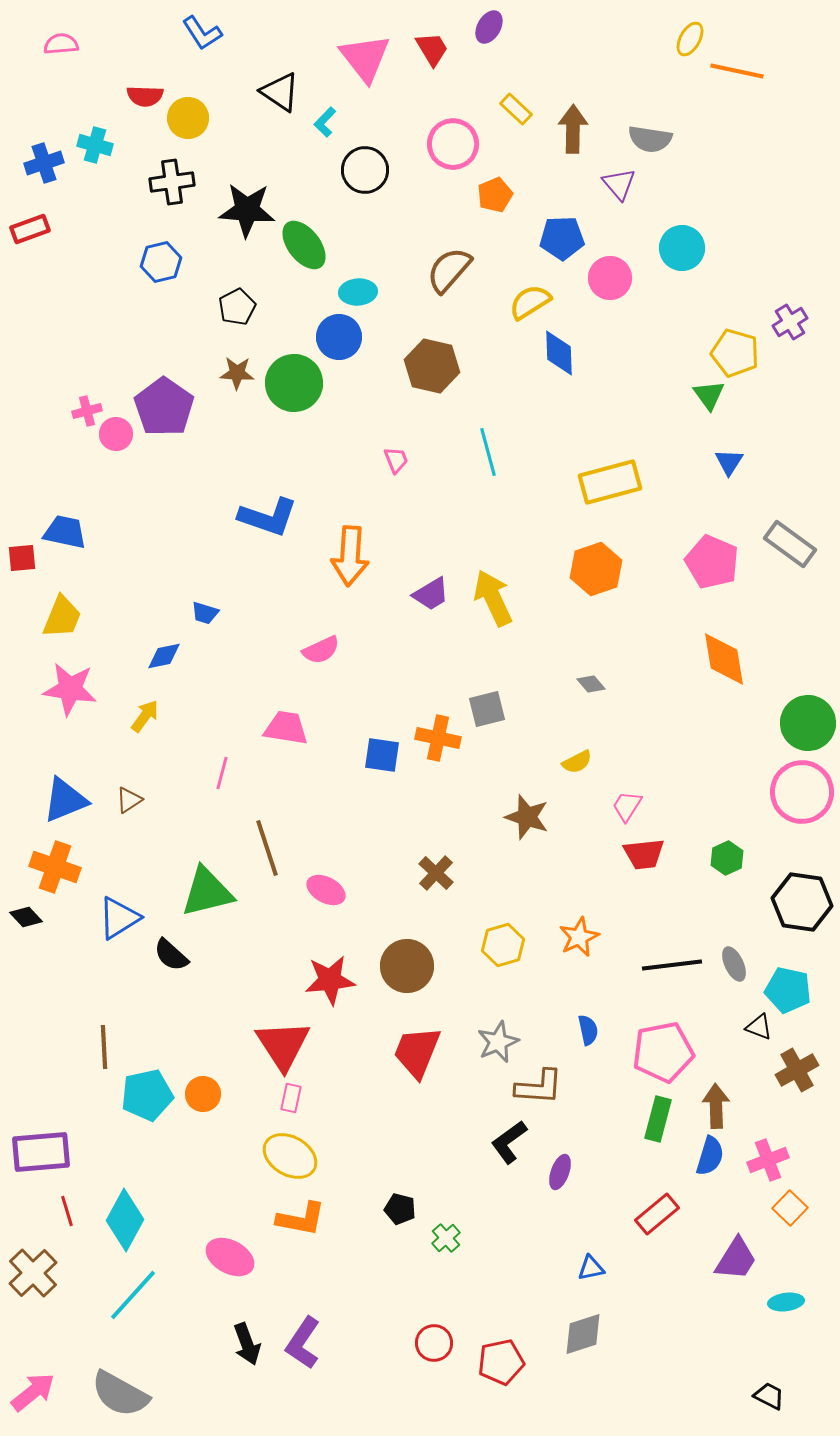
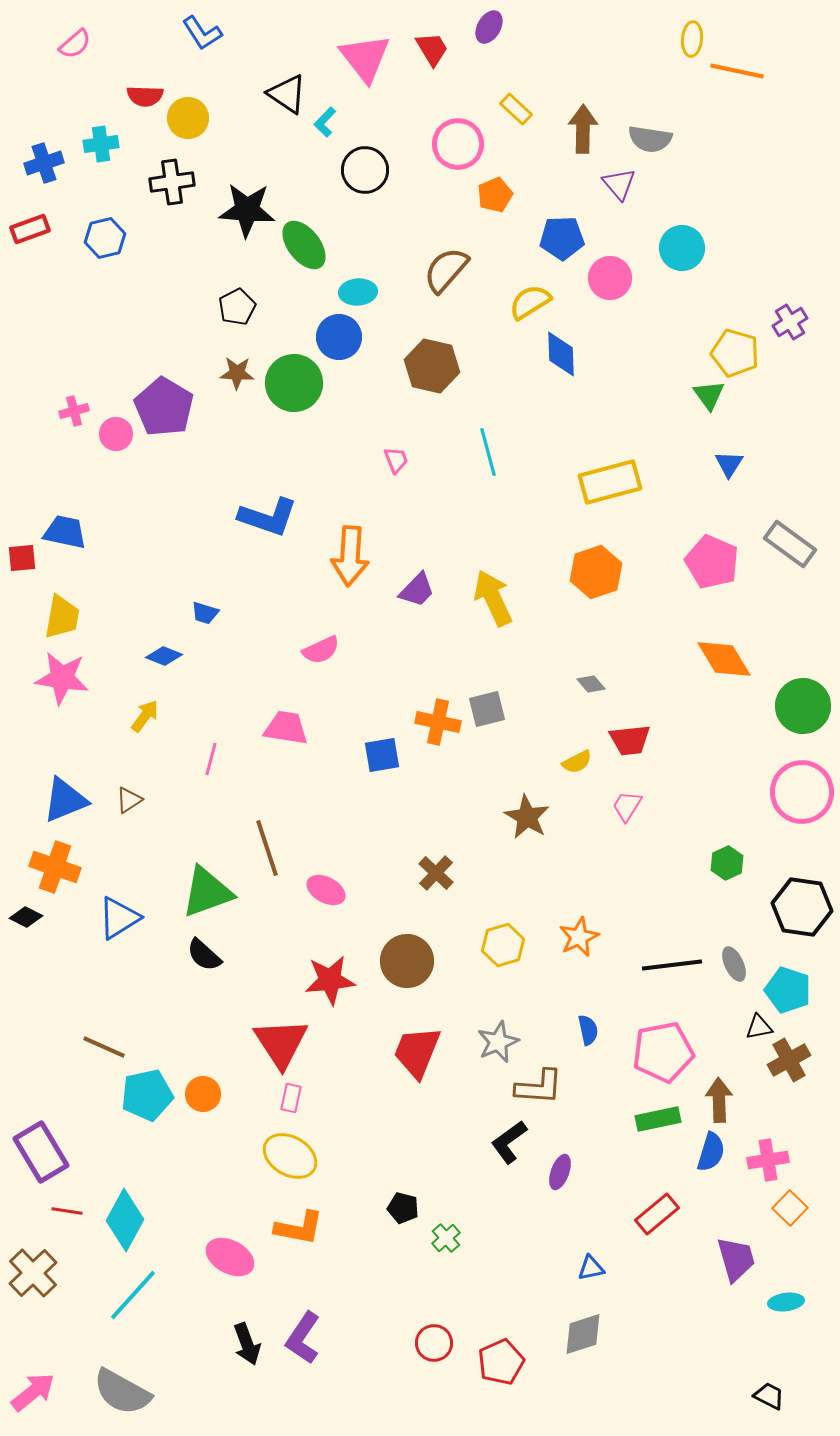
yellow ellipse at (690, 39): moved 2 px right; rotated 24 degrees counterclockwise
pink semicircle at (61, 44): moved 14 px right; rotated 144 degrees clockwise
black triangle at (280, 92): moved 7 px right, 2 px down
brown arrow at (573, 129): moved 10 px right
pink circle at (453, 144): moved 5 px right
cyan cross at (95, 145): moved 6 px right, 1 px up; rotated 24 degrees counterclockwise
blue hexagon at (161, 262): moved 56 px left, 24 px up
brown semicircle at (449, 270): moved 3 px left
blue diamond at (559, 353): moved 2 px right, 1 px down
purple pentagon at (164, 407): rotated 4 degrees counterclockwise
pink cross at (87, 411): moved 13 px left
blue triangle at (729, 462): moved 2 px down
orange hexagon at (596, 569): moved 3 px down
purple trapezoid at (431, 594): moved 14 px left, 4 px up; rotated 15 degrees counterclockwise
yellow trapezoid at (62, 617): rotated 12 degrees counterclockwise
blue diamond at (164, 656): rotated 33 degrees clockwise
orange diamond at (724, 659): rotated 22 degrees counterclockwise
pink star at (70, 689): moved 8 px left, 11 px up
green circle at (808, 723): moved 5 px left, 17 px up
orange cross at (438, 738): moved 16 px up
blue square at (382, 755): rotated 18 degrees counterclockwise
pink line at (222, 773): moved 11 px left, 14 px up
brown star at (527, 817): rotated 12 degrees clockwise
red trapezoid at (644, 854): moved 14 px left, 114 px up
green hexagon at (727, 858): moved 5 px down
green triangle at (207, 892): rotated 6 degrees counterclockwise
black hexagon at (802, 902): moved 5 px down
black diamond at (26, 917): rotated 20 degrees counterclockwise
black semicircle at (171, 955): moved 33 px right
brown circle at (407, 966): moved 5 px up
cyan pentagon at (788, 990): rotated 6 degrees clockwise
black triangle at (759, 1027): rotated 32 degrees counterclockwise
red triangle at (283, 1045): moved 2 px left, 2 px up
brown line at (104, 1047): rotated 63 degrees counterclockwise
brown cross at (797, 1070): moved 8 px left, 10 px up
brown arrow at (716, 1106): moved 3 px right, 6 px up
green rectangle at (658, 1119): rotated 63 degrees clockwise
purple rectangle at (41, 1152): rotated 64 degrees clockwise
blue semicircle at (710, 1156): moved 1 px right, 4 px up
pink cross at (768, 1160): rotated 12 degrees clockwise
black pentagon at (400, 1209): moved 3 px right, 1 px up
red line at (67, 1211): rotated 64 degrees counterclockwise
orange L-shape at (301, 1219): moved 2 px left, 9 px down
purple trapezoid at (736, 1259): rotated 48 degrees counterclockwise
purple L-shape at (303, 1343): moved 5 px up
red pentagon at (501, 1362): rotated 12 degrees counterclockwise
gray semicircle at (120, 1394): moved 2 px right, 2 px up
